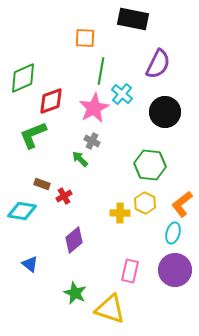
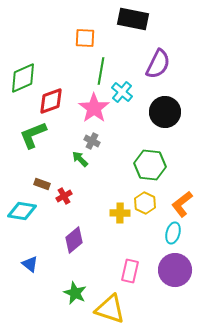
cyan cross: moved 2 px up
pink star: rotated 8 degrees counterclockwise
